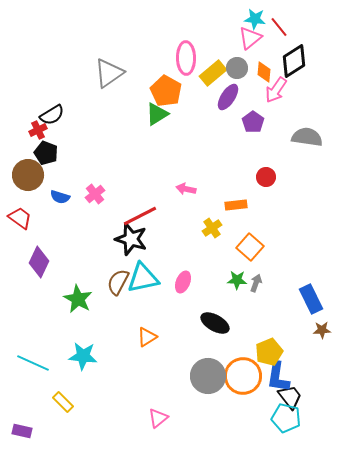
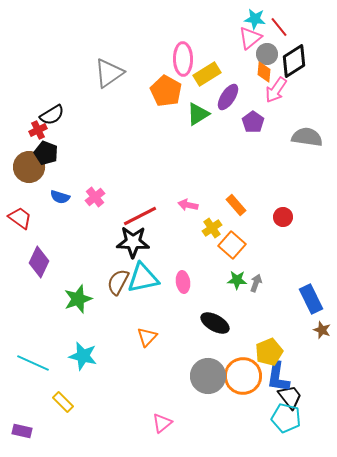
pink ellipse at (186, 58): moved 3 px left, 1 px down
gray circle at (237, 68): moved 30 px right, 14 px up
yellow rectangle at (213, 73): moved 6 px left, 1 px down; rotated 8 degrees clockwise
green triangle at (157, 114): moved 41 px right
brown circle at (28, 175): moved 1 px right, 8 px up
red circle at (266, 177): moved 17 px right, 40 px down
pink arrow at (186, 189): moved 2 px right, 16 px down
pink cross at (95, 194): moved 3 px down
orange rectangle at (236, 205): rotated 55 degrees clockwise
black star at (131, 239): moved 2 px right, 3 px down; rotated 16 degrees counterclockwise
orange square at (250, 247): moved 18 px left, 2 px up
pink ellipse at (183, 282): rotated 30 degrees counterclockwise
green star at (78, 299): rotated 24 degrees clockwise
brown star at (322, 330): rotated 24 degrees clockwise
orange triangle at (147, 337): rotated 15 degrees counterclockwise
cyan star at (83, 356): rotated 8 degrees clockwise
pink triangle at (158, 418): moved 4 px right, 5 px down
